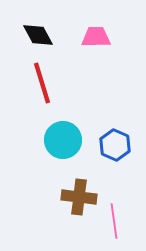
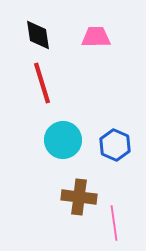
black diamond: rotated 20 degrees clockwise
pink line: moved 2 px down
